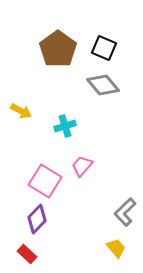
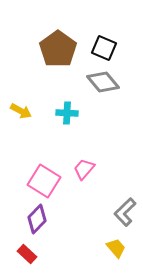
gray diamond: moved 3 px up
cyan cross: moved 2 px right, 13 px up; rotated 20 degrees clockwise
pink trapezoid: moved 2 px right, 3 px down
pink square: moved 1 px left
